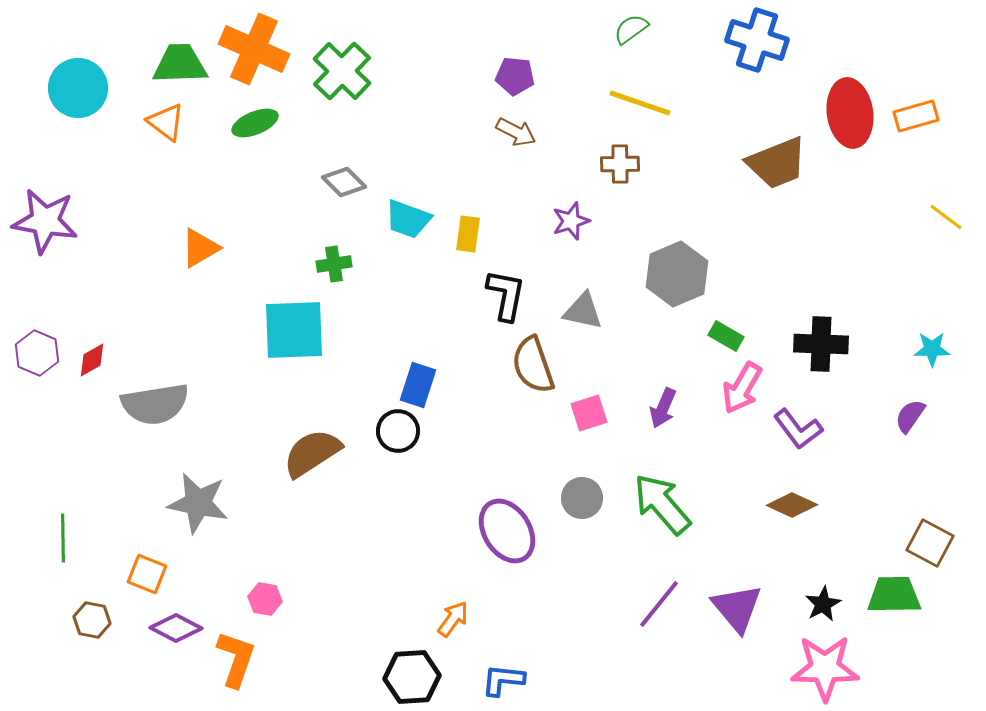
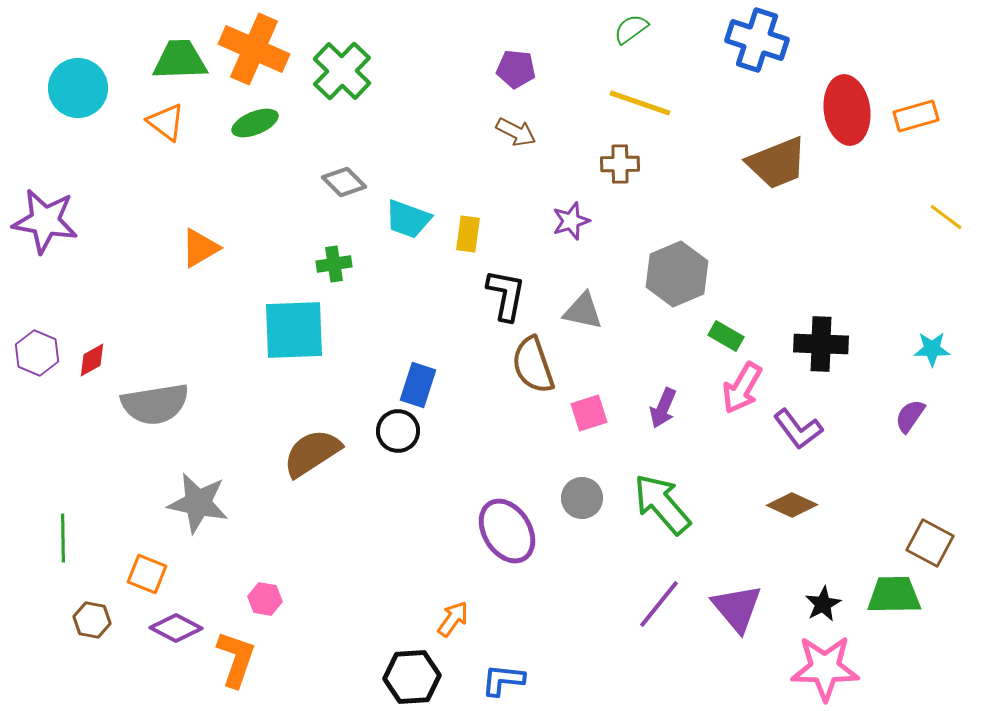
green trapezoid at (180, 64): moved 4 px up
purple pentagon at (515, 76): moved 1 px right, 7 px up
red ellipse at (850, 113): moved 3 px left, 3 px up
